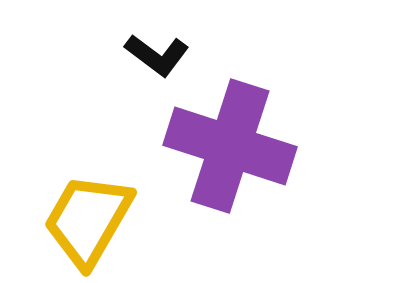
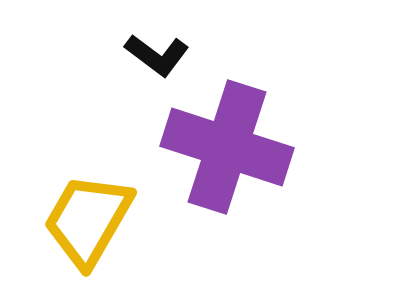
purple cross: moved 3 px left, 1 px down
